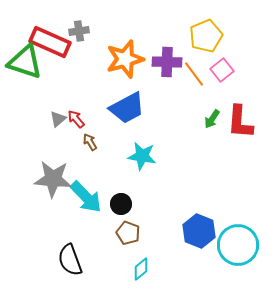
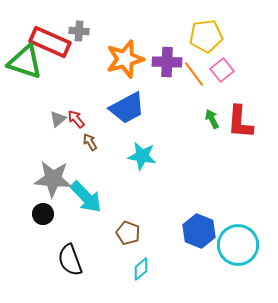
gray cross: rotated 12 degrees clockwise
yellow pentagon: rotated 16 degrees clockwise
green arrow: rotated 120 degrees clockwise
black circle: moved 78 px left, 10 px down
